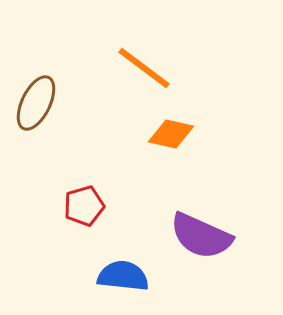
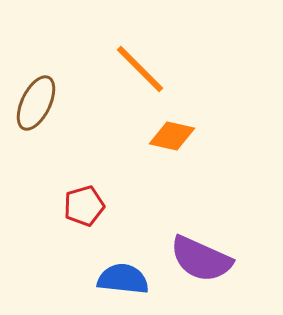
orange line: moved 4 px left, 1 px down; rotated 8 degrees clockwise
orange diamond: moved 1 px right, 2 px down
purple semicircle: moved 23 px down
blue semicircle: moved 3 px down
